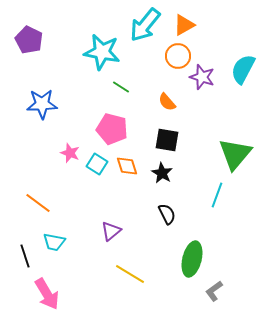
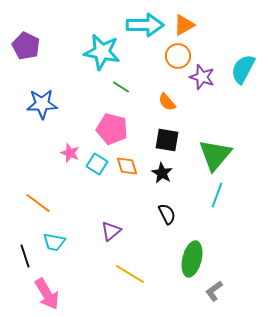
cyan arrow: rotated 129 degrees counterclockwise
purple pentagon: moved 3 px left, 6 px down
green triangle: moved 20 px left, 1 px down
